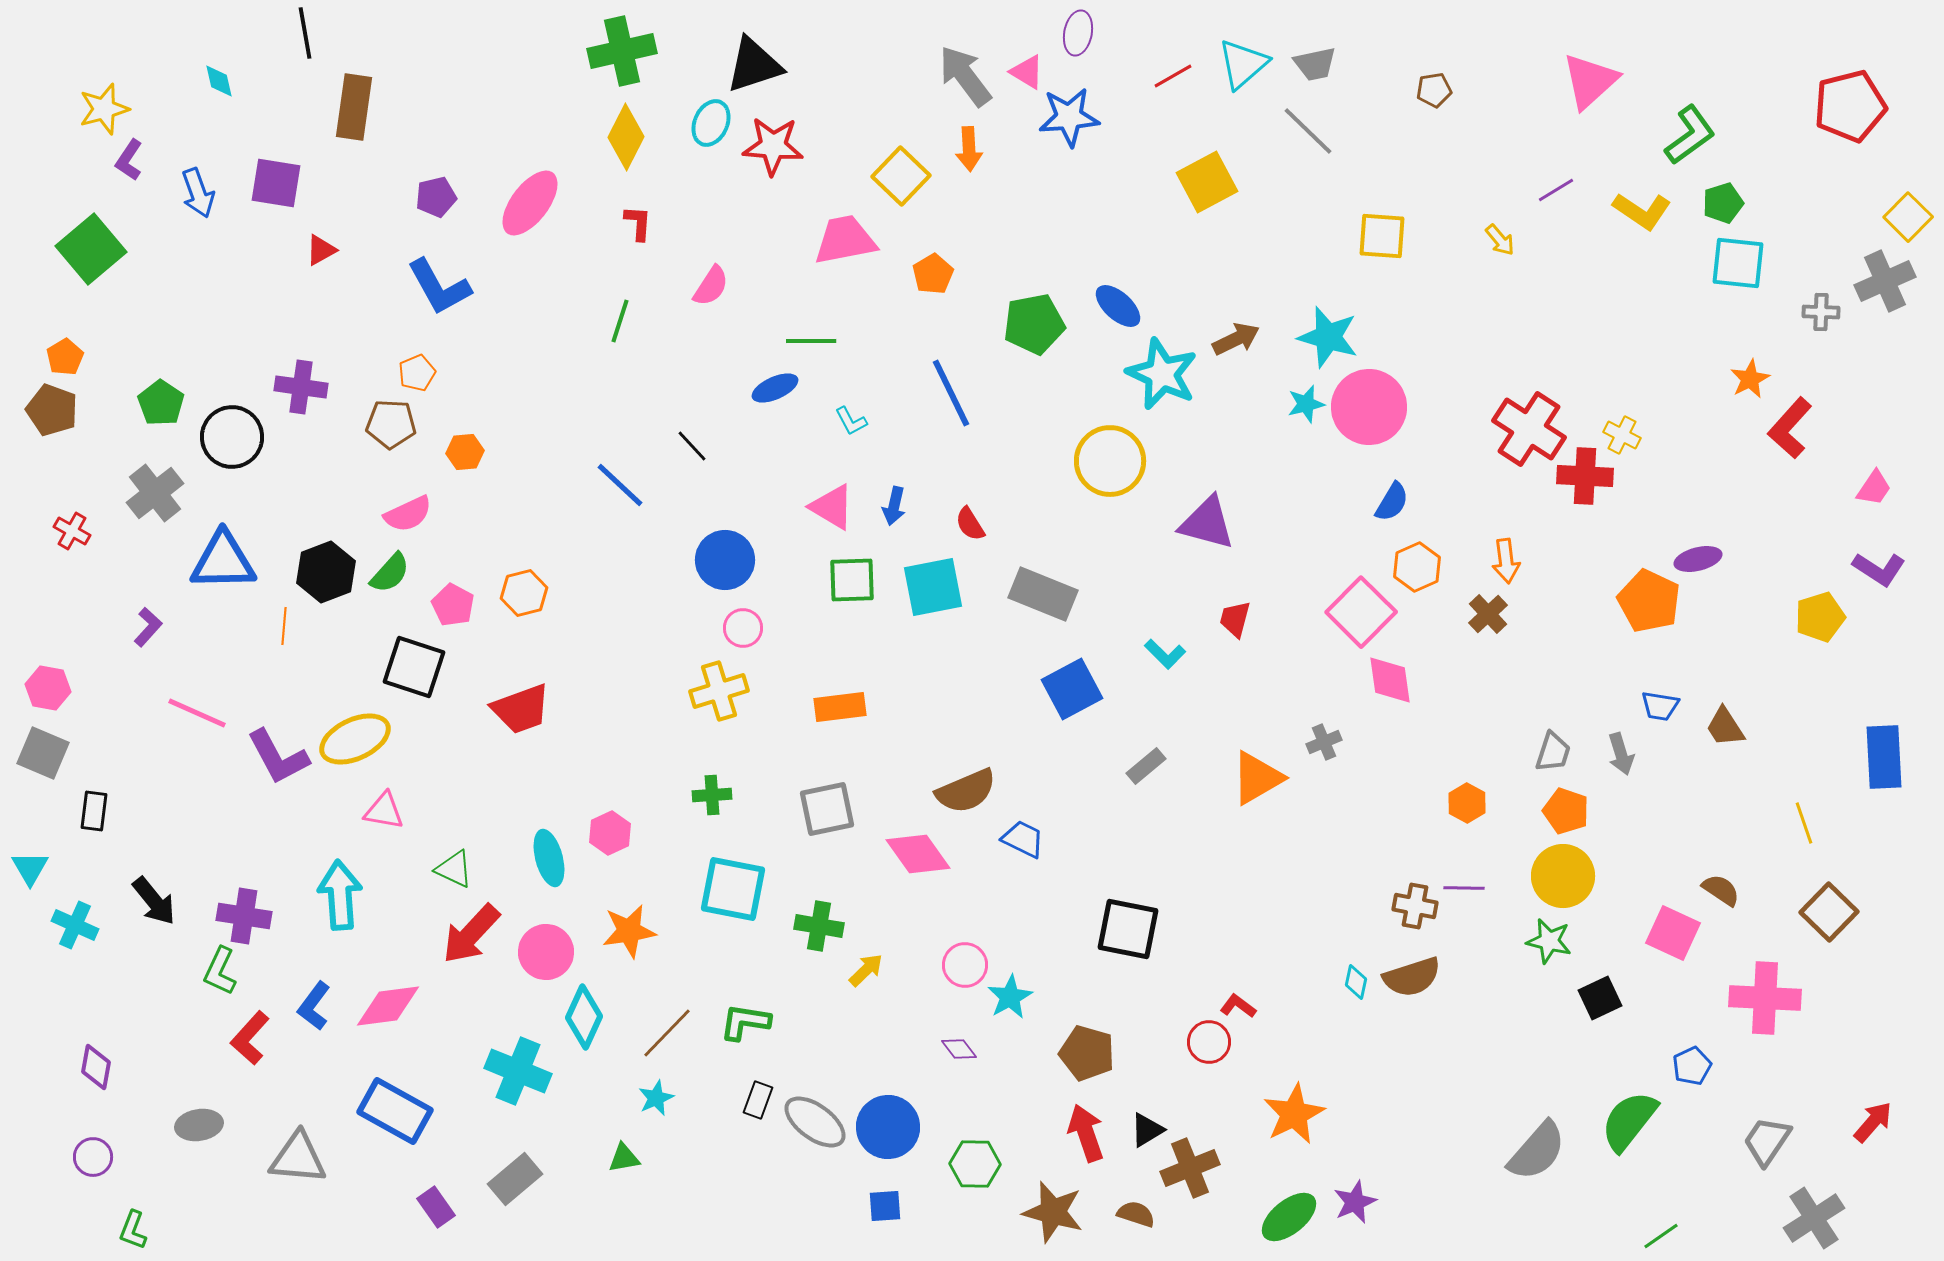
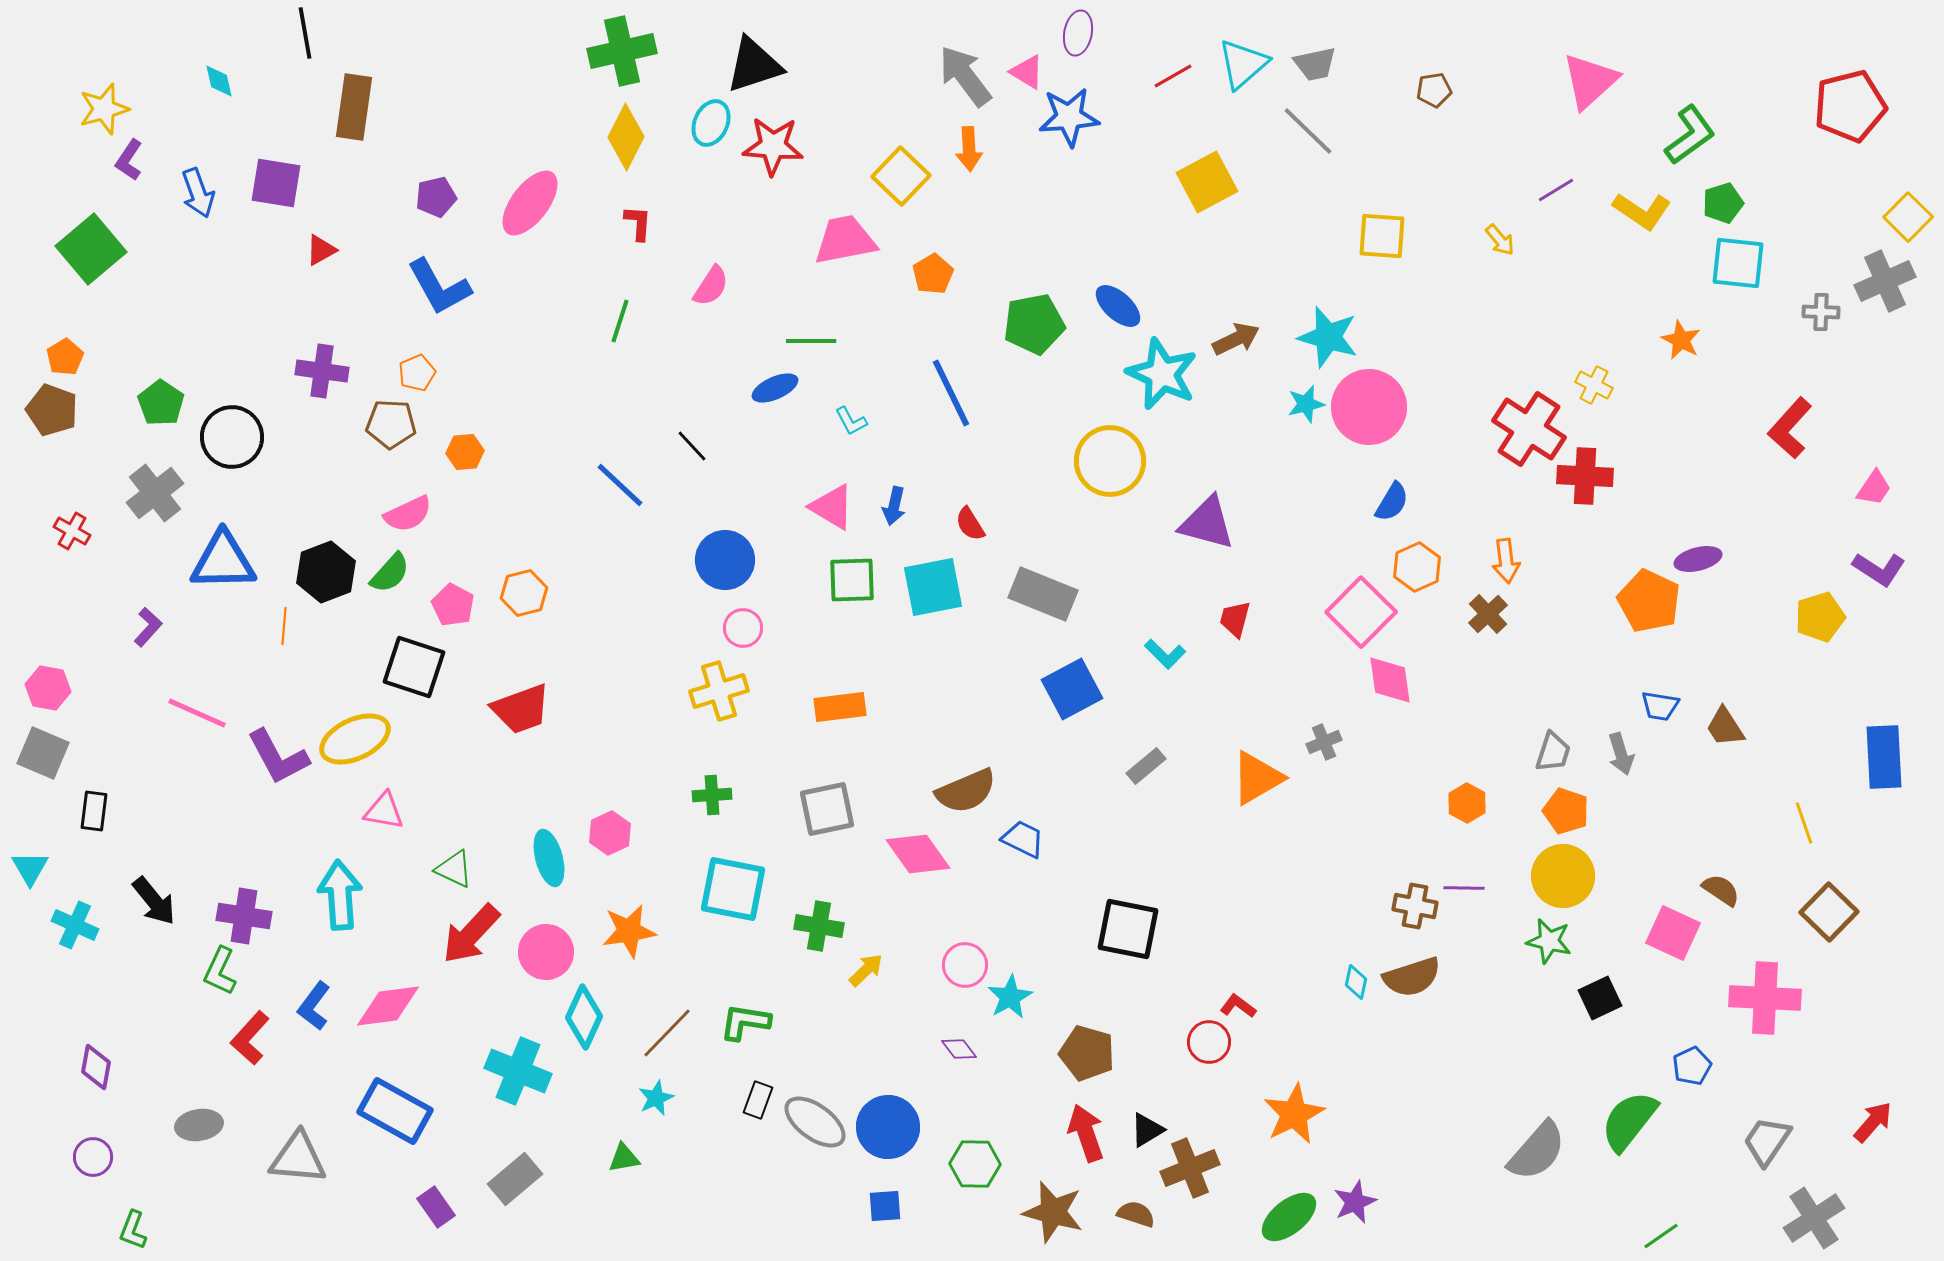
orange star at (1750, 379): moved 69 px left, 39 px up; rotated 18 degrees counterclockwise
purple cross at (301, 387): moved 21 px right, 16 px up
yellow cross at (1622, 435): moved 28 px left, 50 px up
